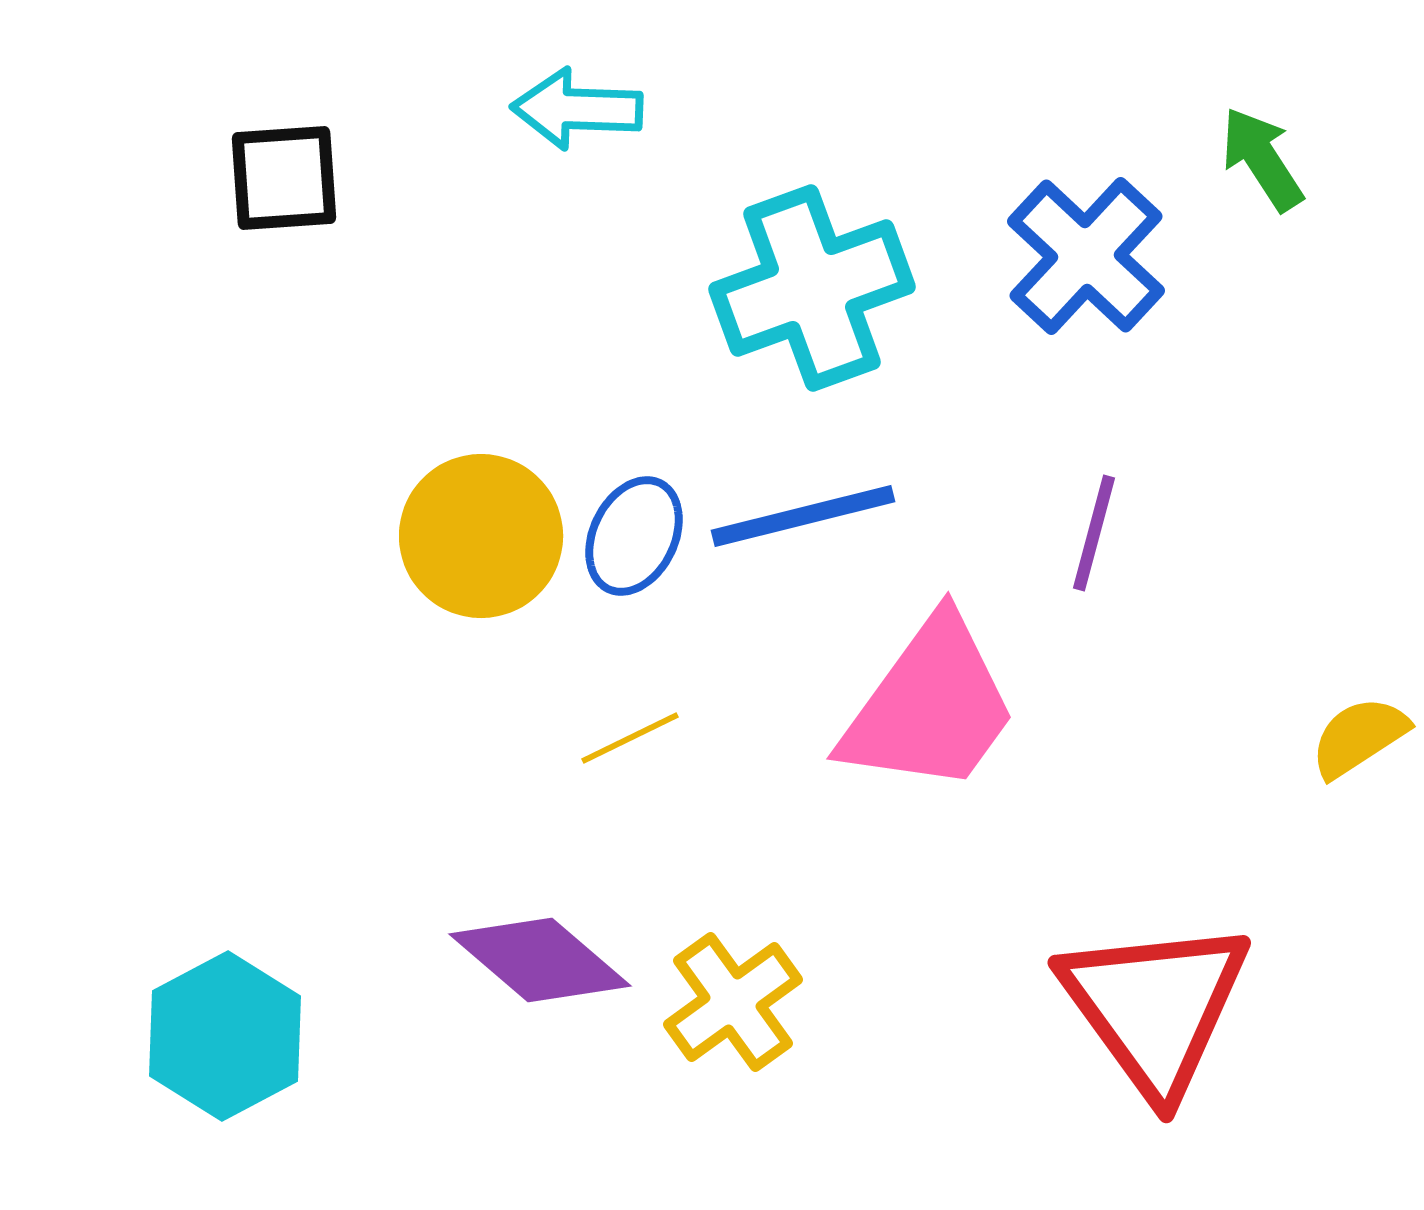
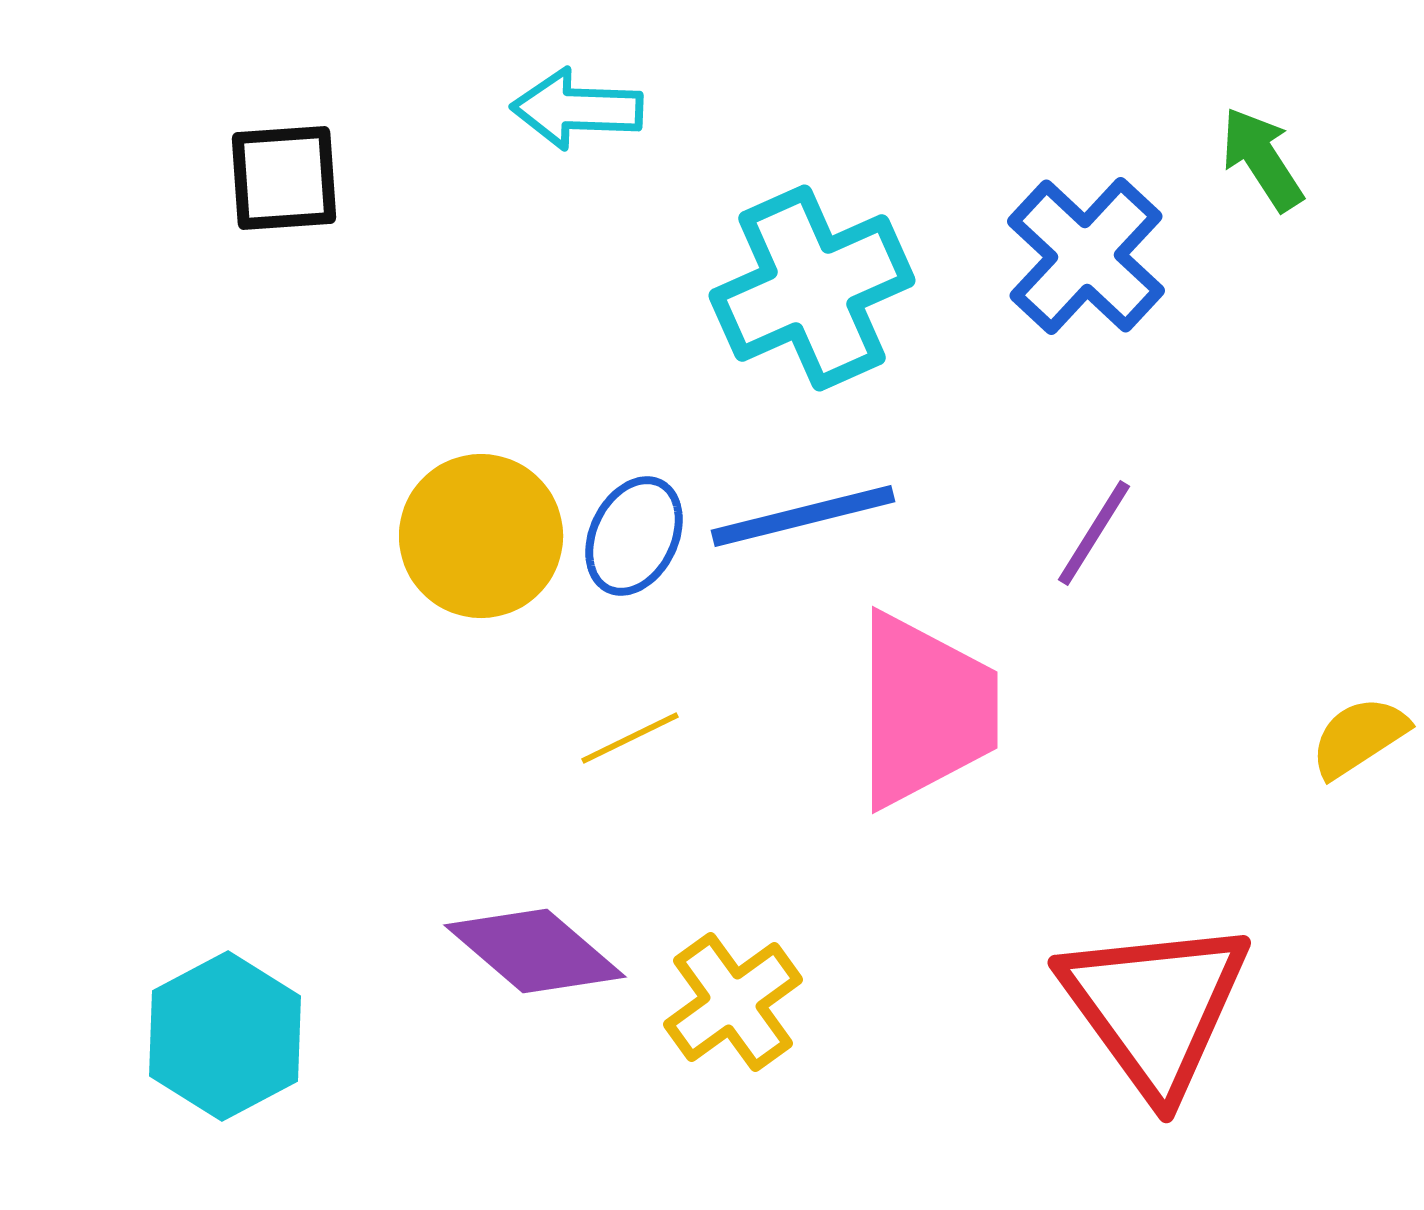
cyan cross: rotated 4 degrees counterclockwise
purple line: rotated 17 degrees clockwise
pink trapezoid: moved 5 px left, 4 px down; rotated 36 degrees counterclockwise
purple diamond: moved 5 px left, 9 px up
